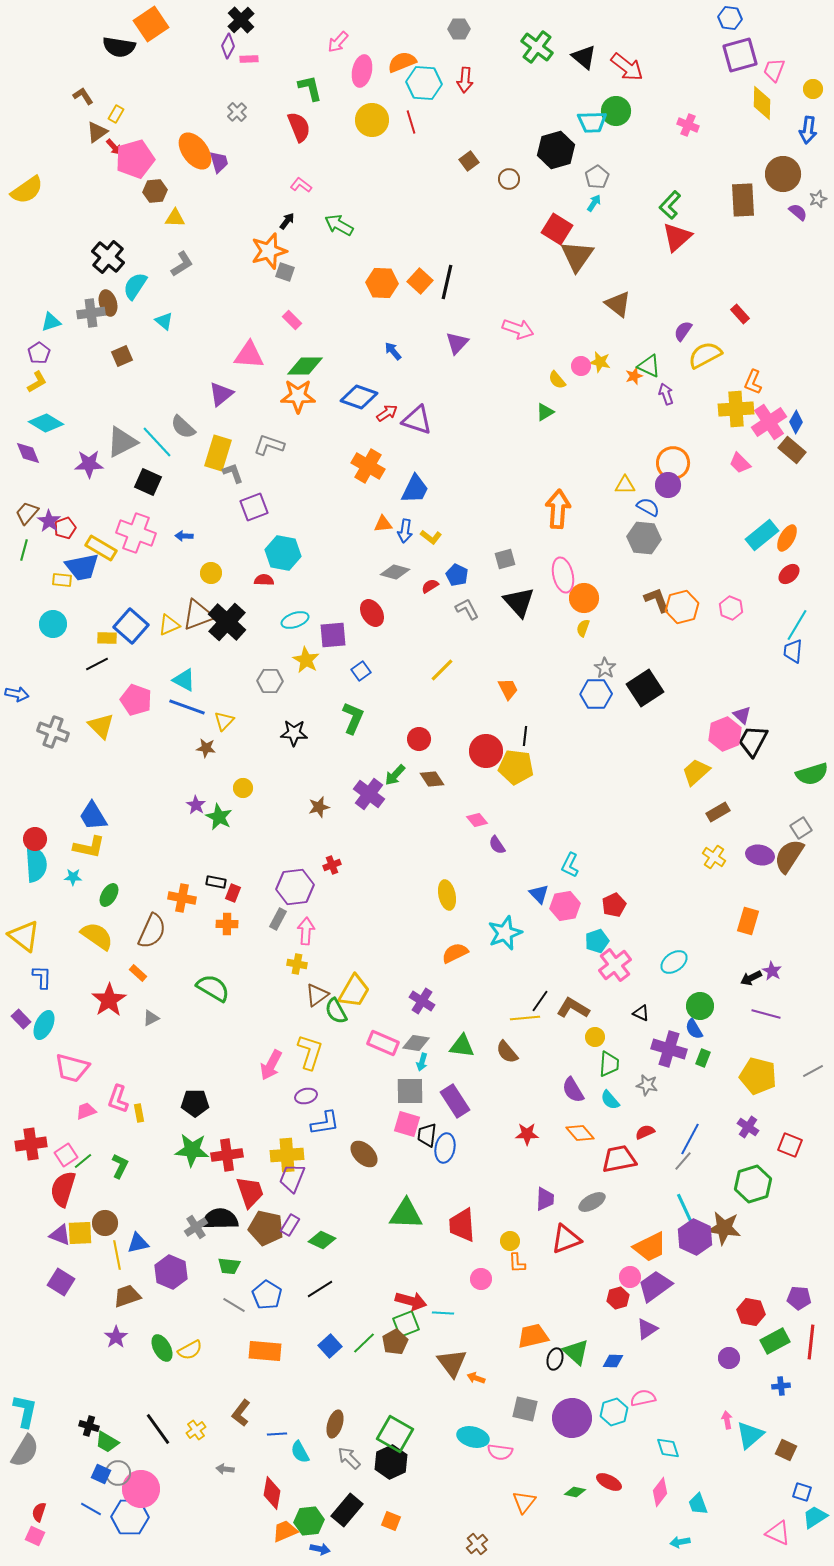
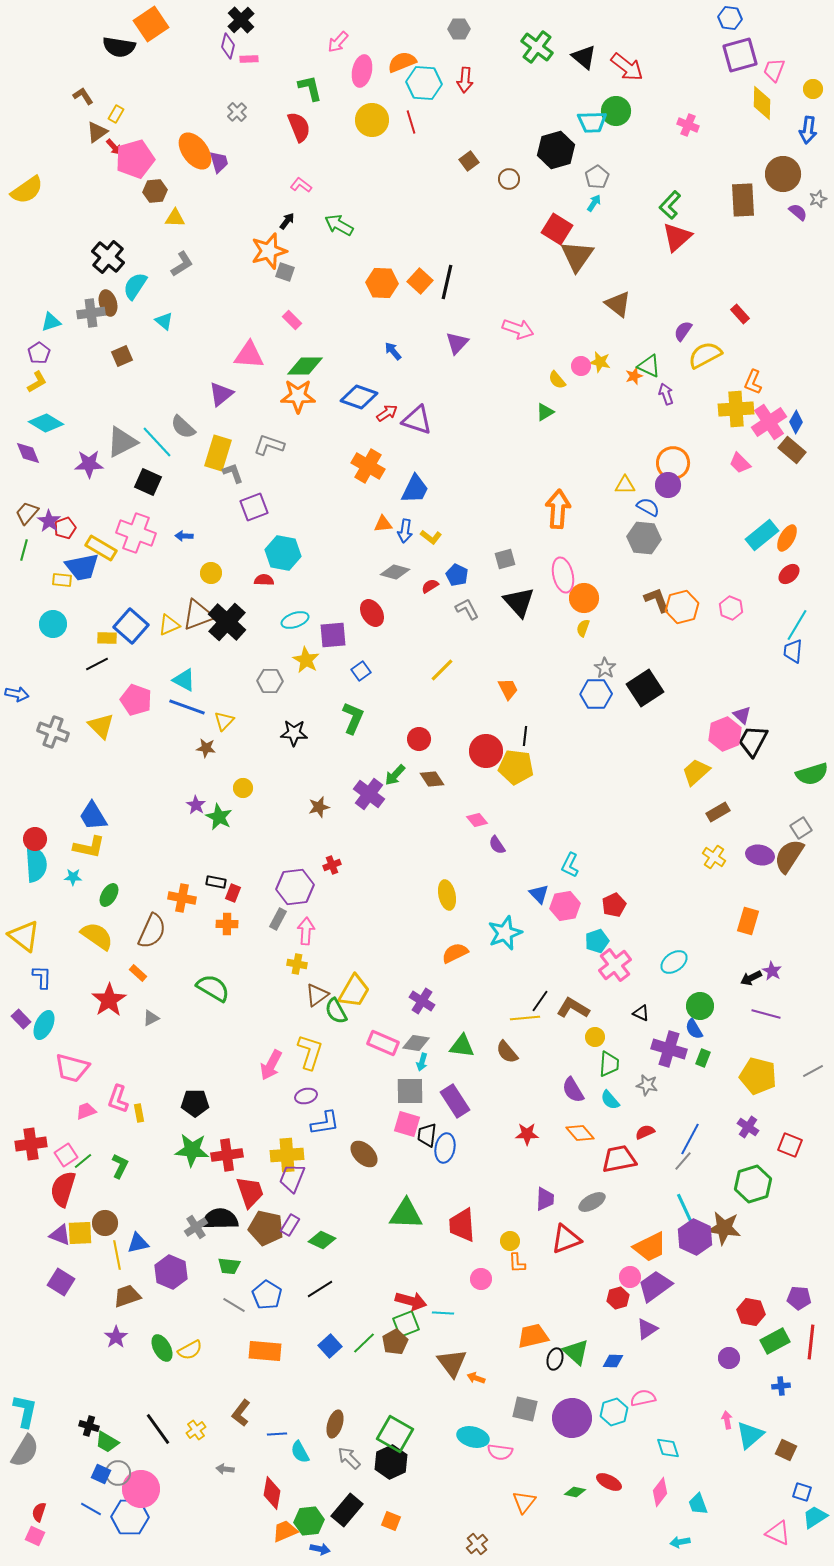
purple diamond at (228, 46): rotated 15 degrees counterclockwise
